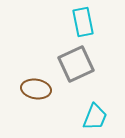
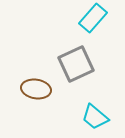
cyan rectangle: moved 10 px right, 4 px up; rotated 52 degrees clockwise
cyan trapezoid: rotated 108 degrees clockwise
